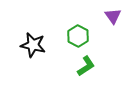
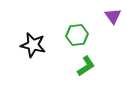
green hexagon: moved 1 px left, 1 px up; rotated 25 degrees clockwise
